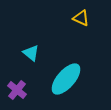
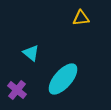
yellow triangle: rotated 30 degrees counterclockwise
cyan ellipse: moved 3 px left
